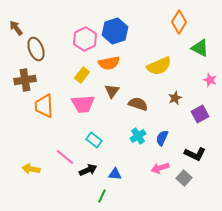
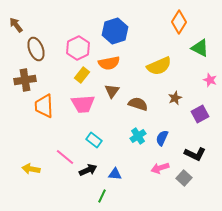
brown arrow: moved 3 px up
pink hexagon: moved 7 px left, 9 px down
